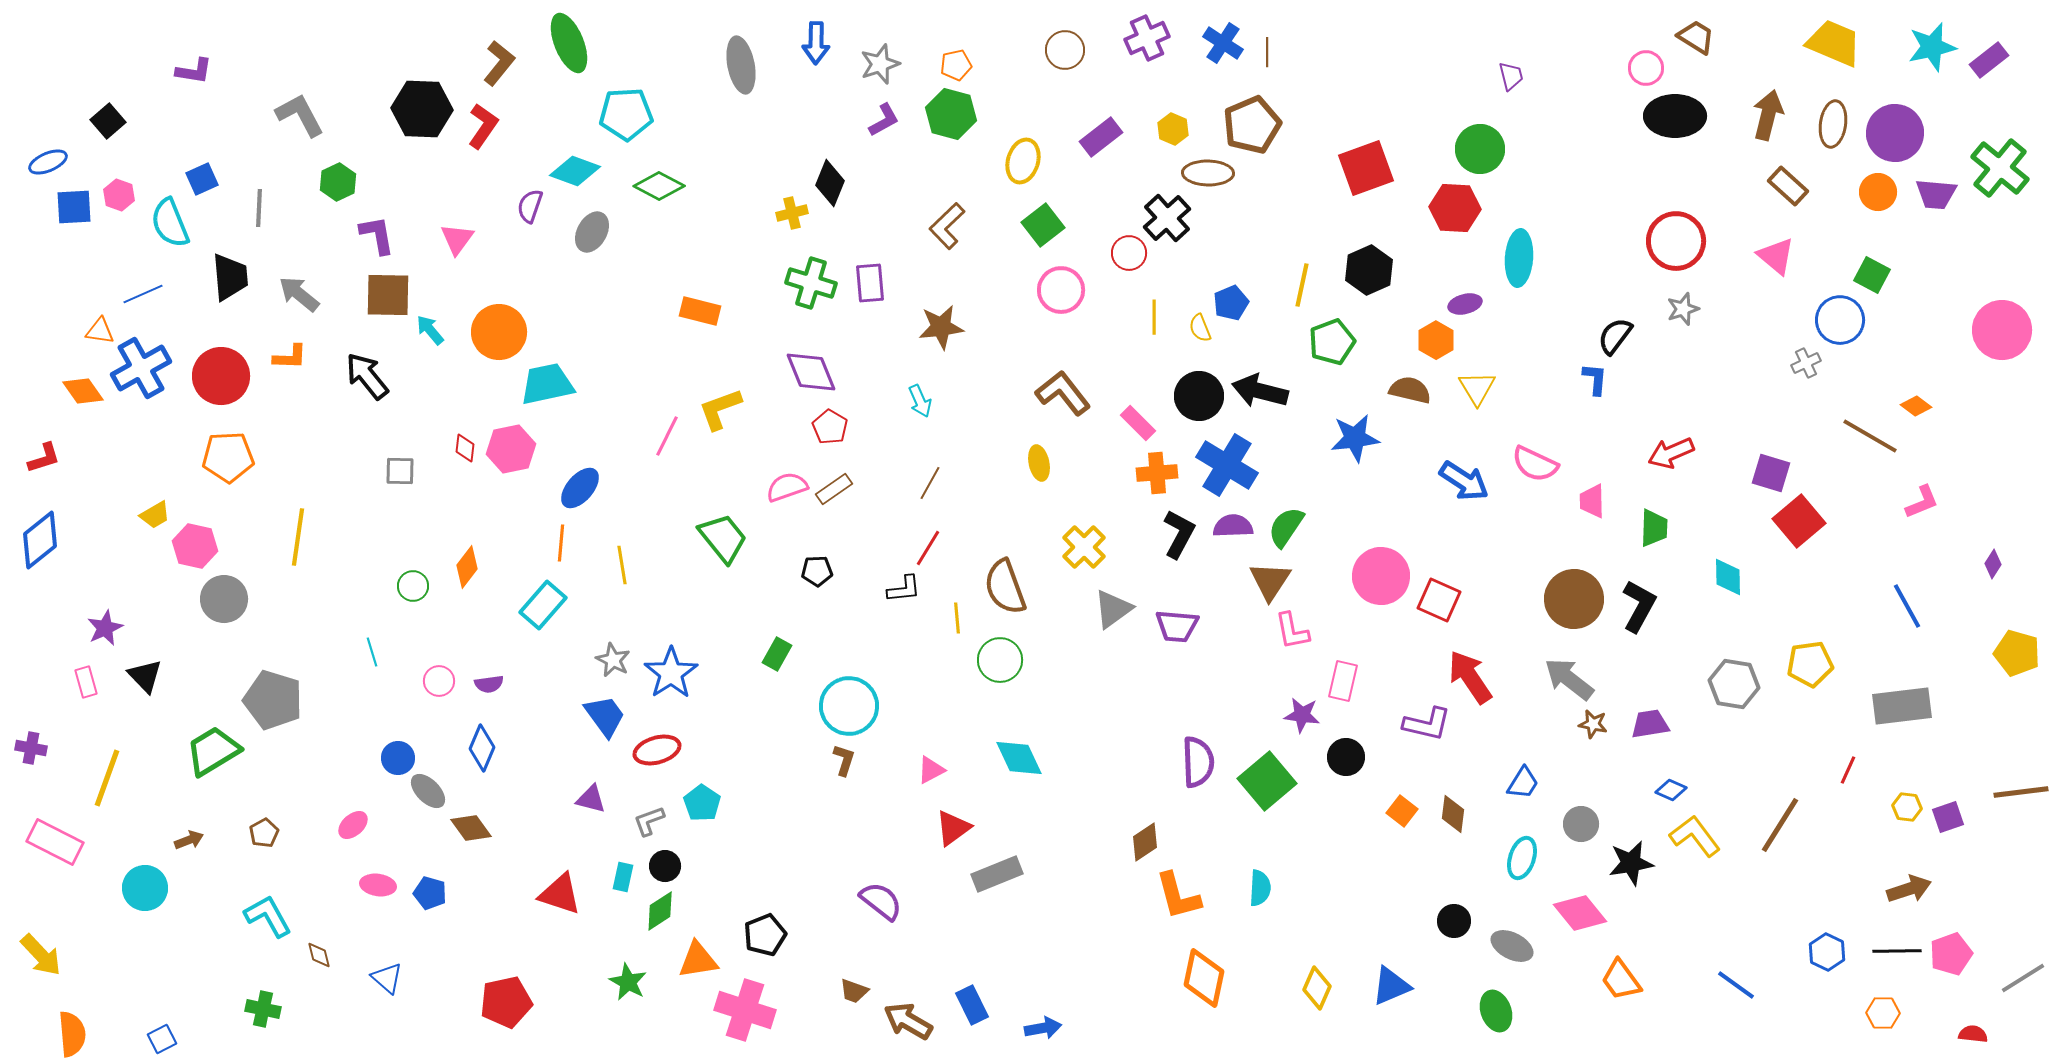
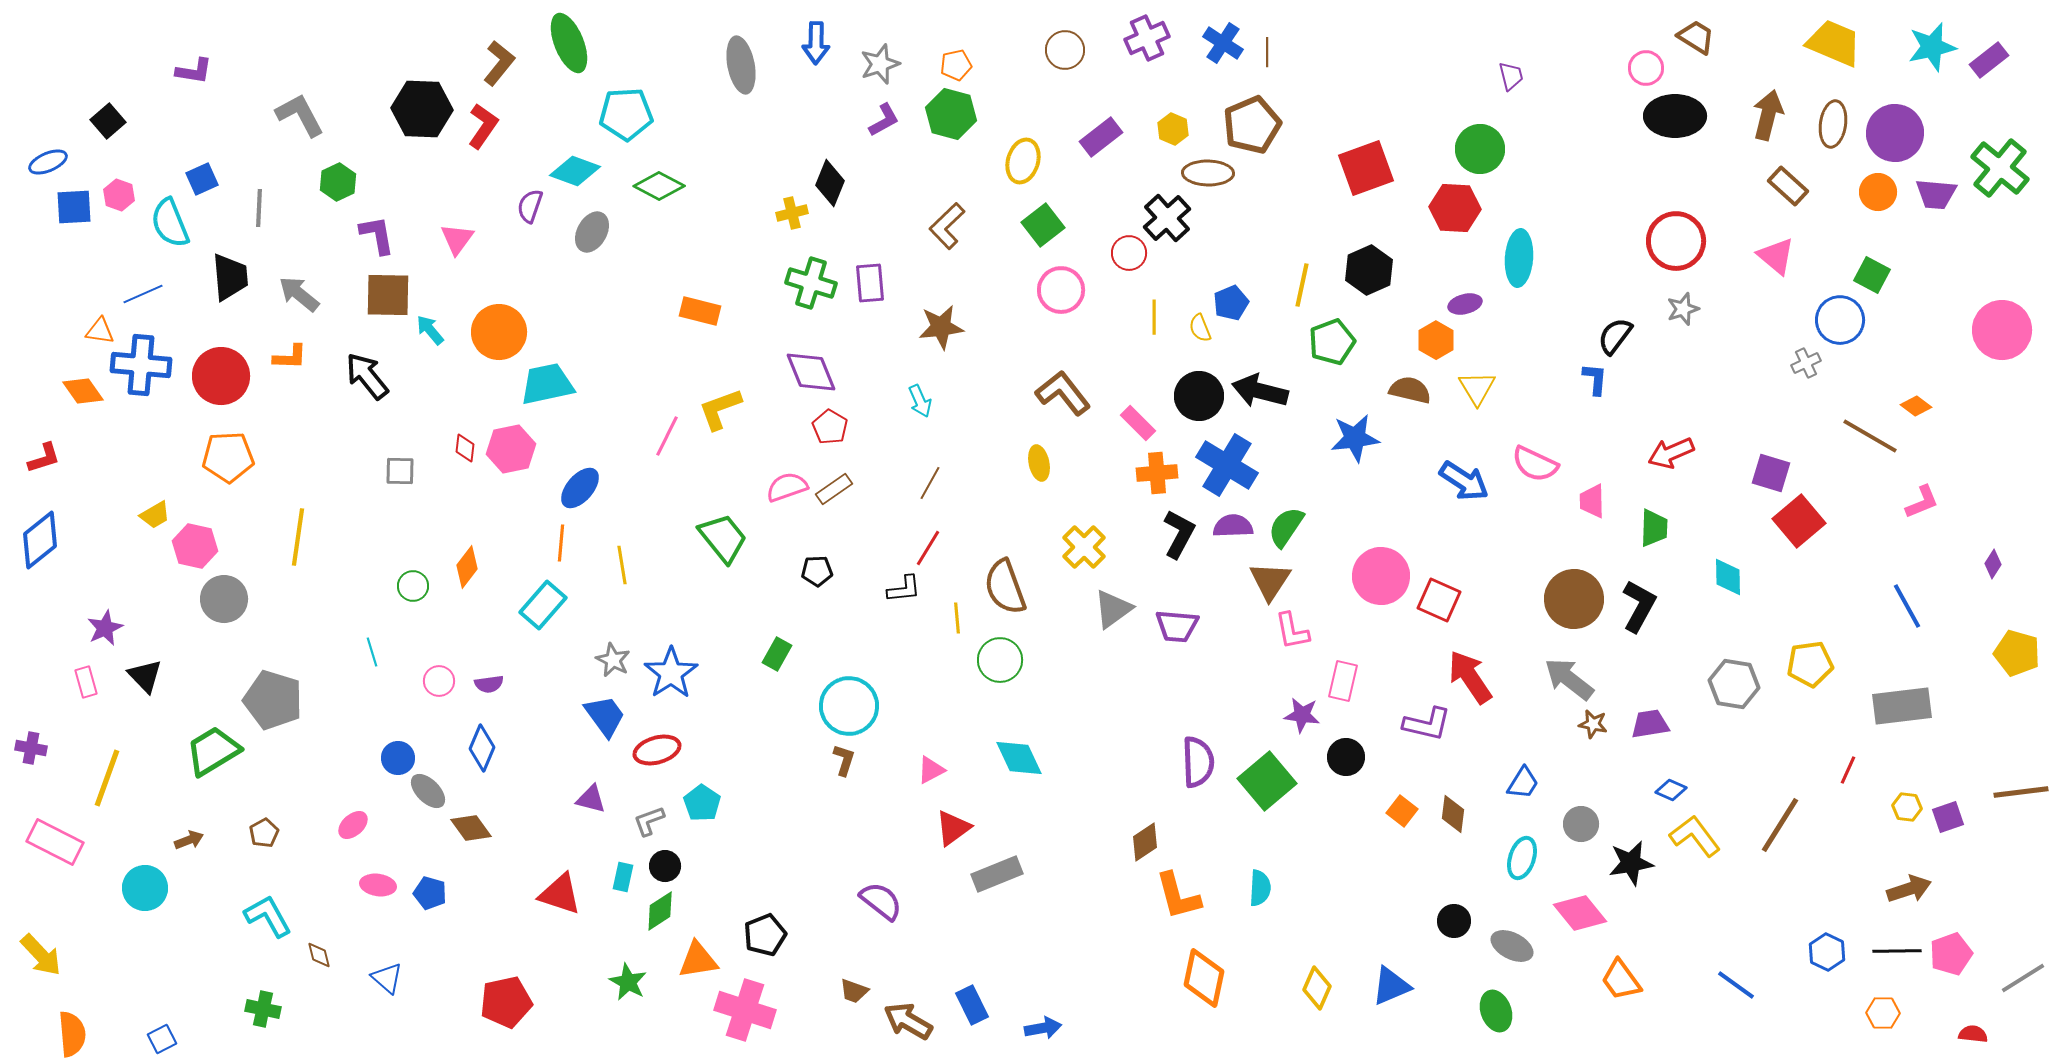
blue cross at (141, 368): moved 3 px up; rotated 34 degrees clockwise
